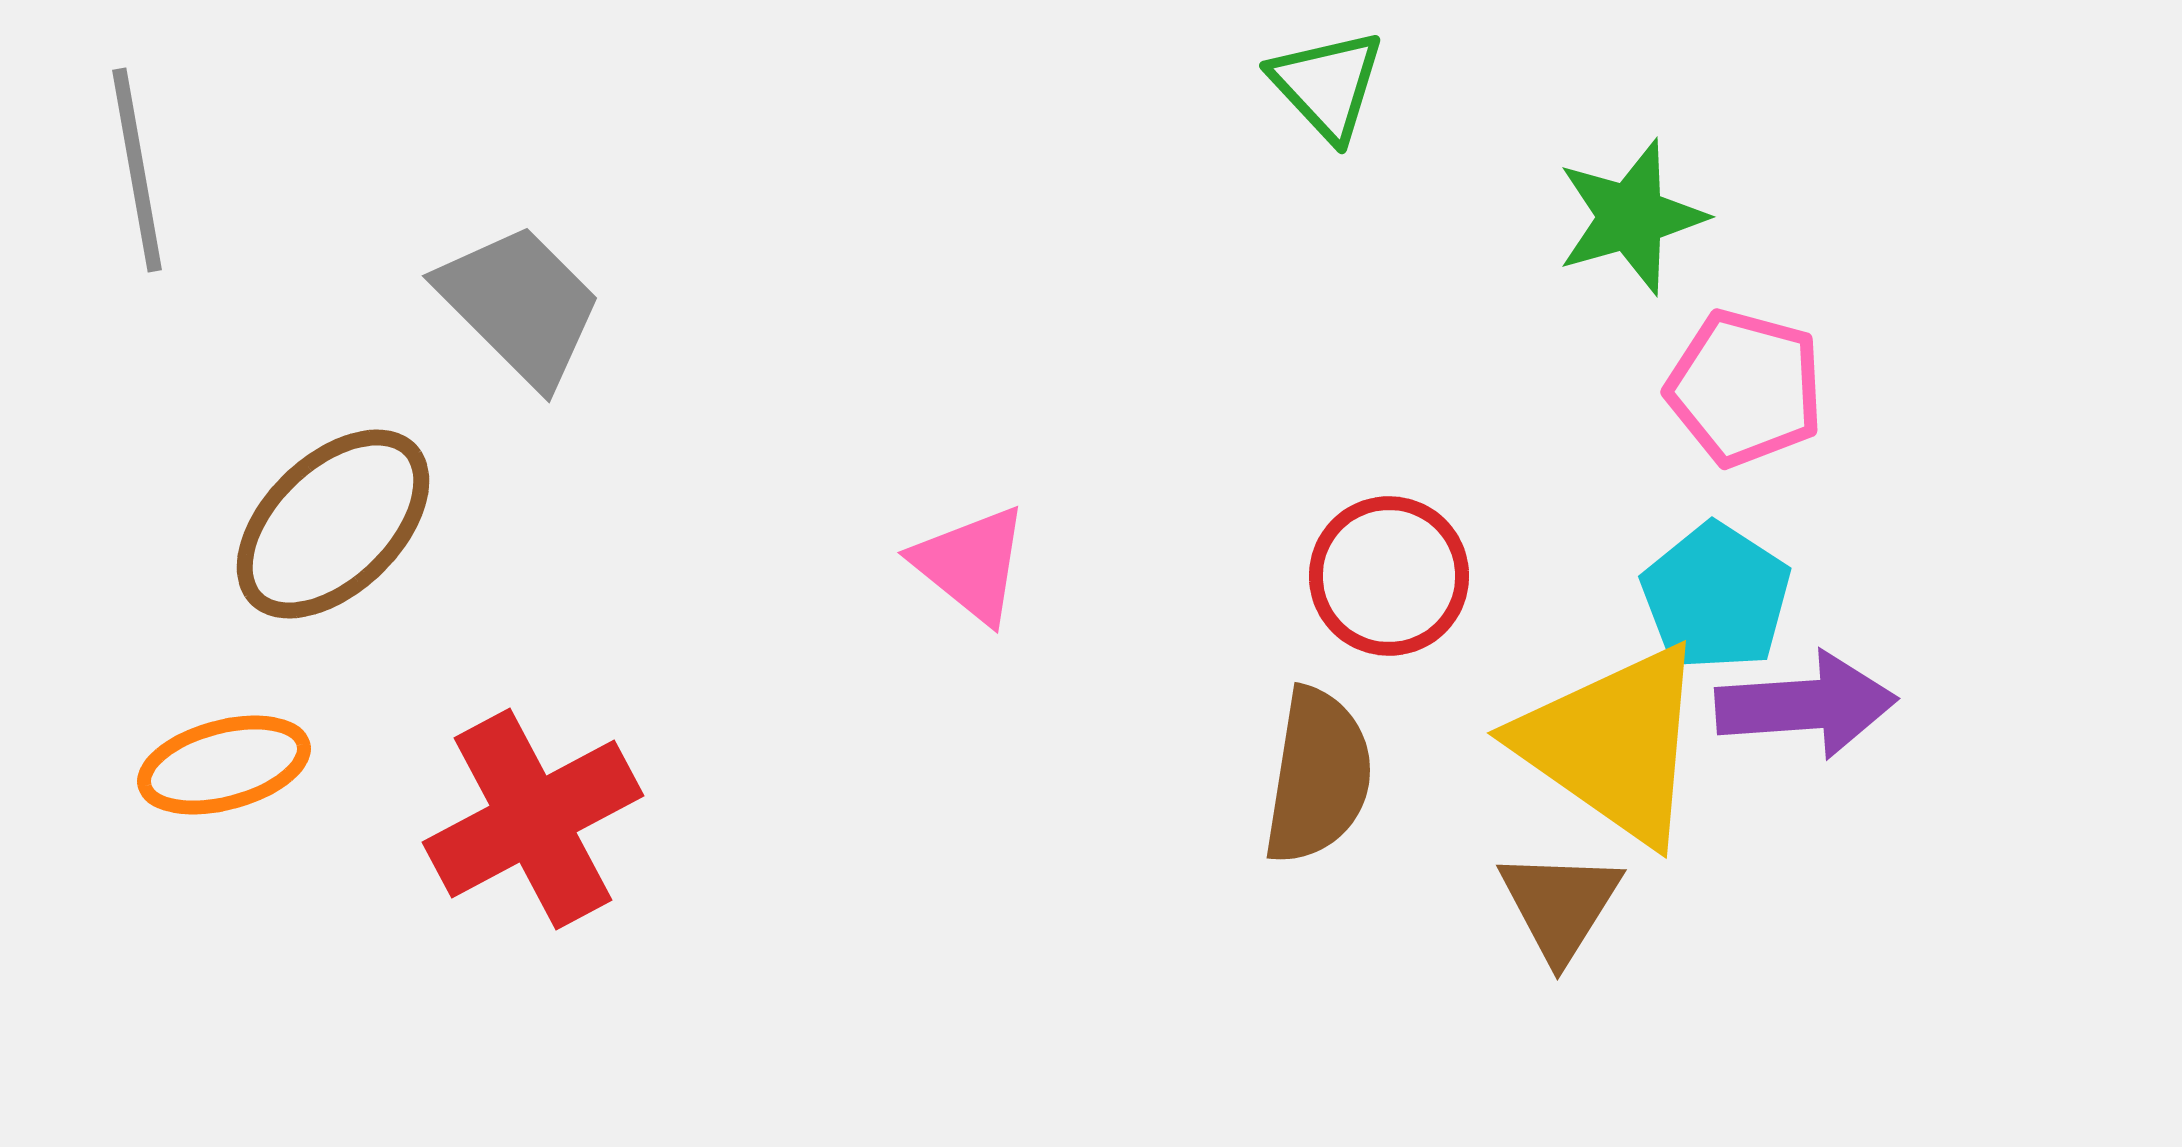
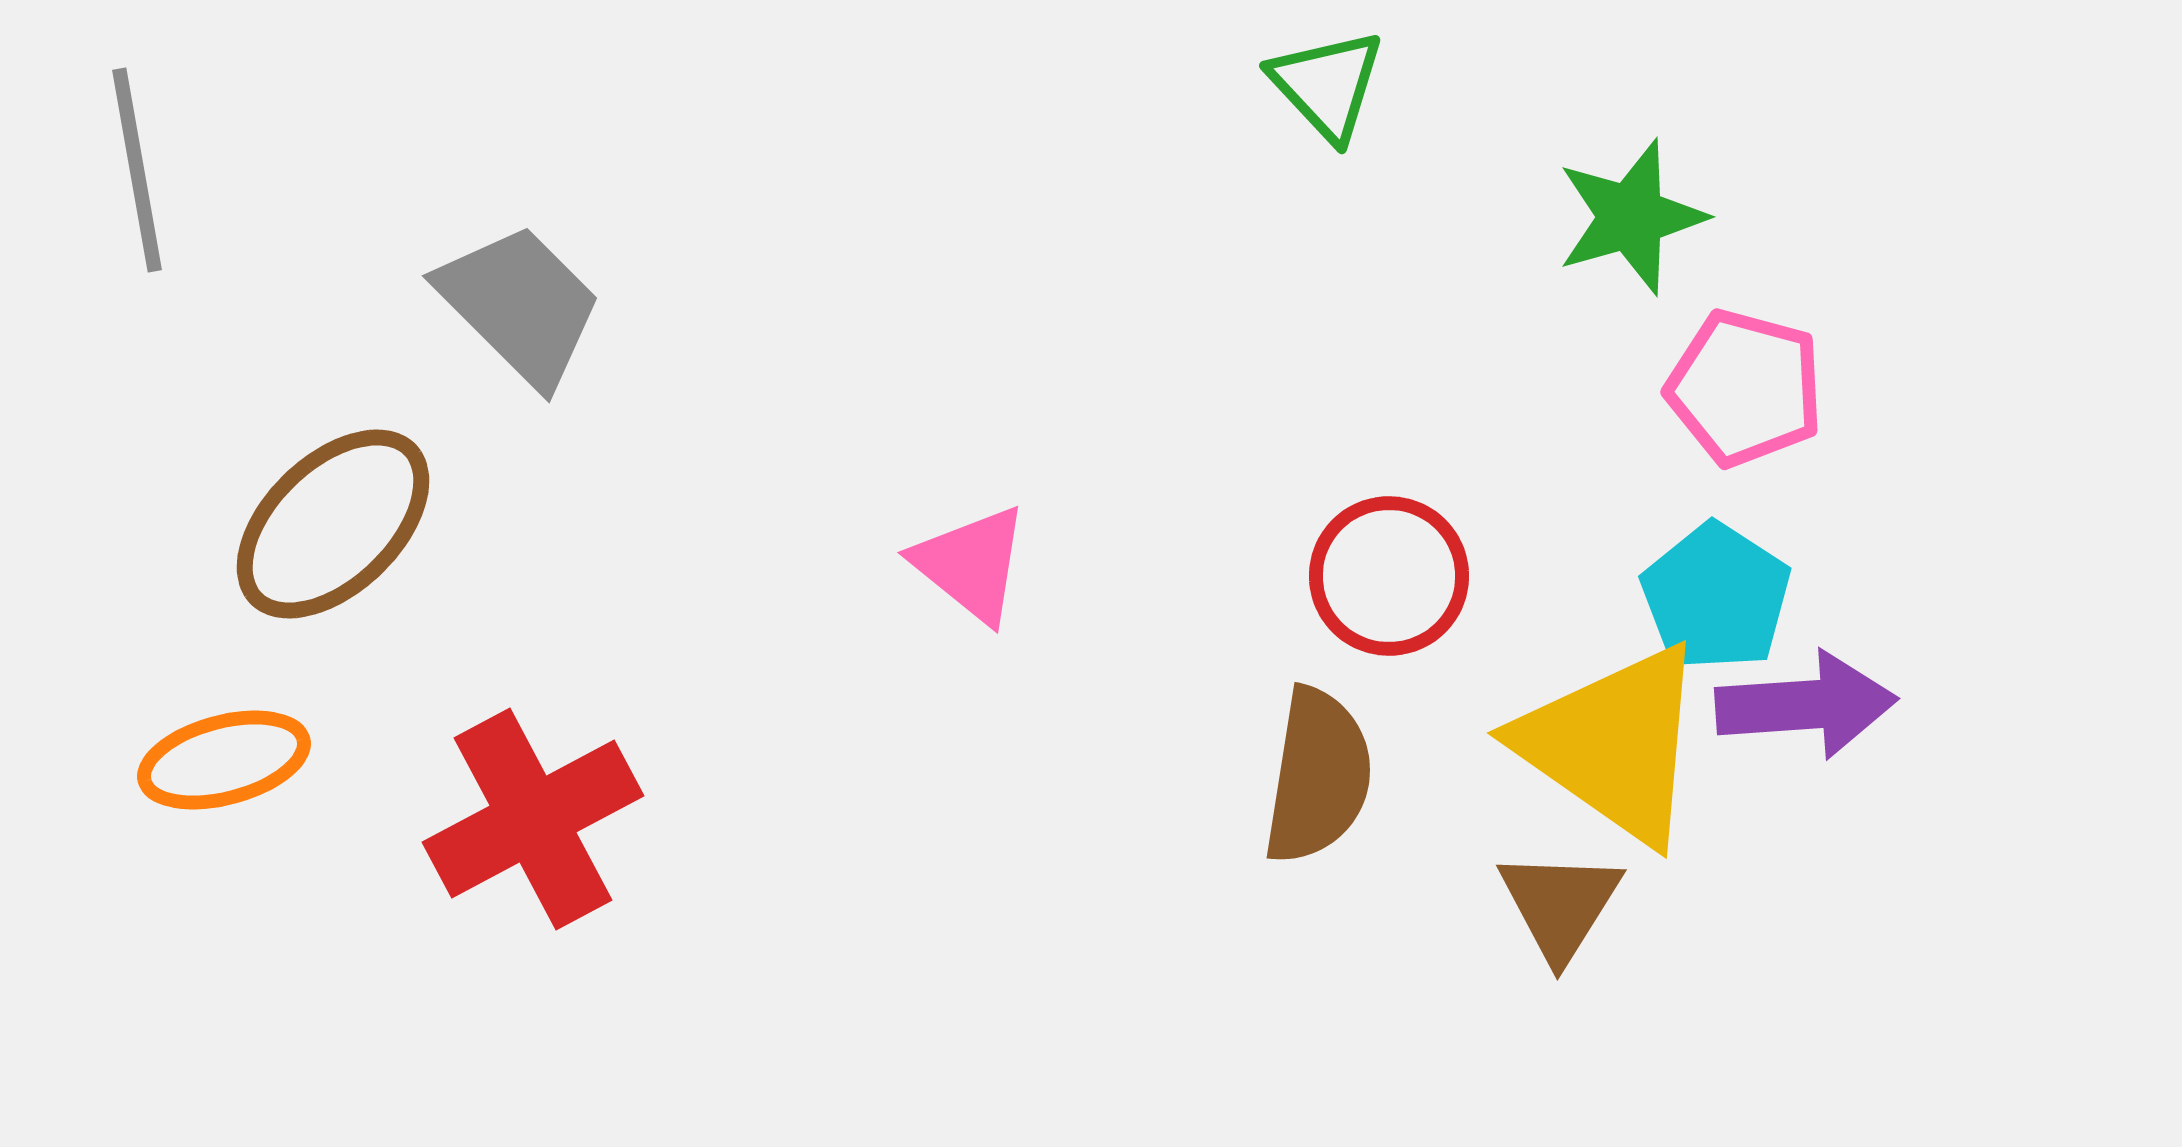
orange ellipse: moved 5 px up
